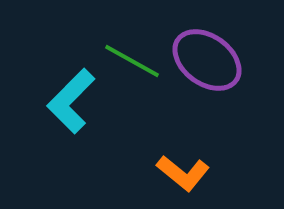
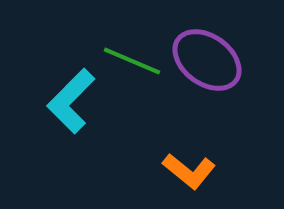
green line: rotated 6 degrees counterclockwise
orange L-shape: moved 6 px right, 2 px up
